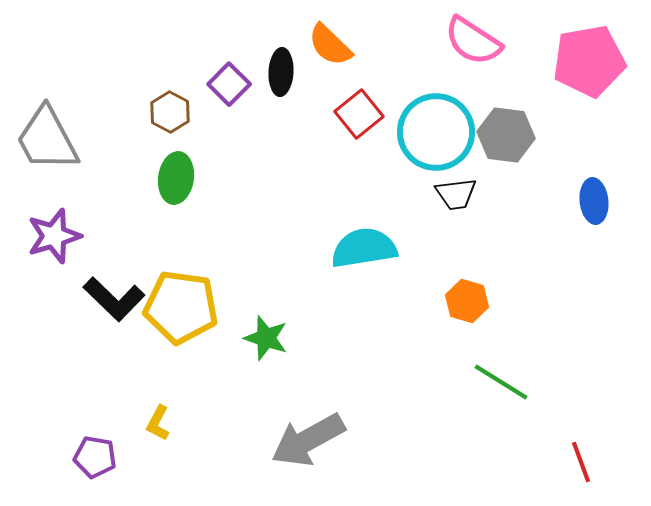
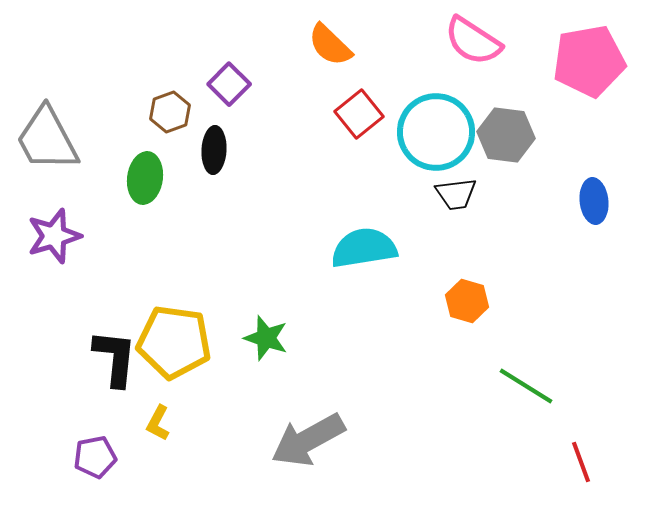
black ellipse: moved 67 px left, 78 px down
brown hexagon: rotated 12 degrees clockwise
green ellipse: moved 31 px left
black L-shape: moved 1 px right, 59 px down; rotated 128 degrees counterclockwise
yellow pentagon: moved 7 px left, 35 px down
green line: moved 25 px right, 4 px down
purple pentagon: rotated 21 degrees counterclockwise
